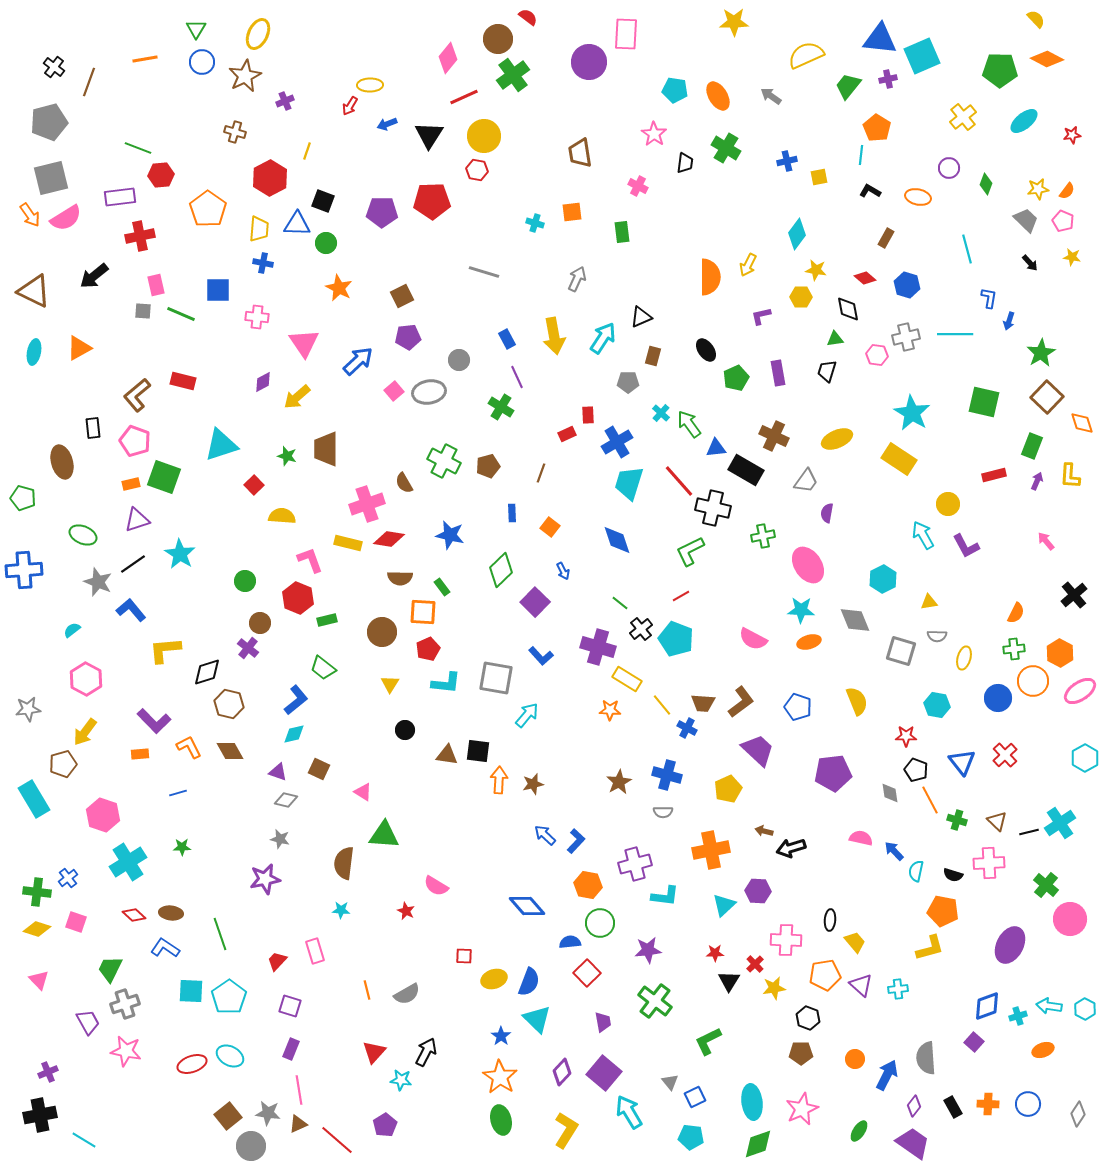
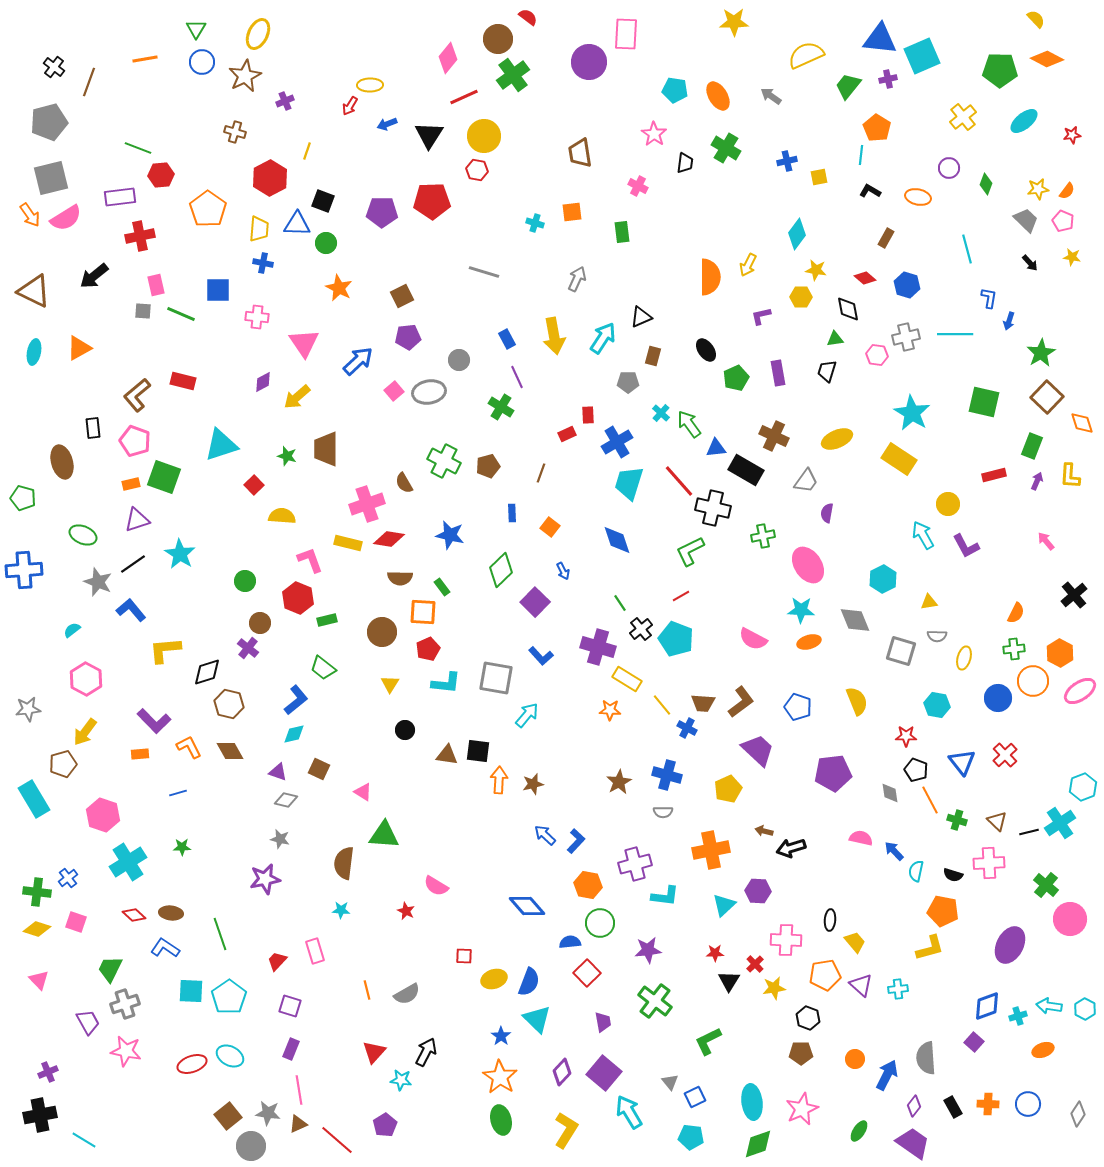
green line at (620, 603): rotated 18 degrees clockwise
cyan hexagon at (1085, 758): moved 2 px left, 29 px down; rotated 8 degrees clockwise
